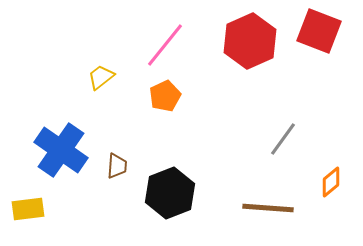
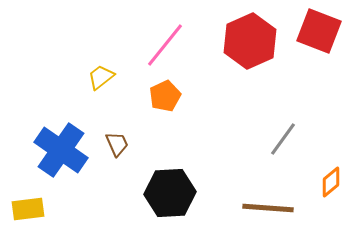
brown trapezoid: moved 22 px up; rotated 28 degrees counterclockwise
black hexagon: rotated 18 degrees clockwise
